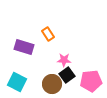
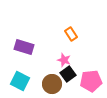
orange rectangle: moved 23 px right
pink star: rotated 16 degrees clockwise
black square: moved 1 px right, 1 px up
cyan square: moved 3 px right, 1 px up
